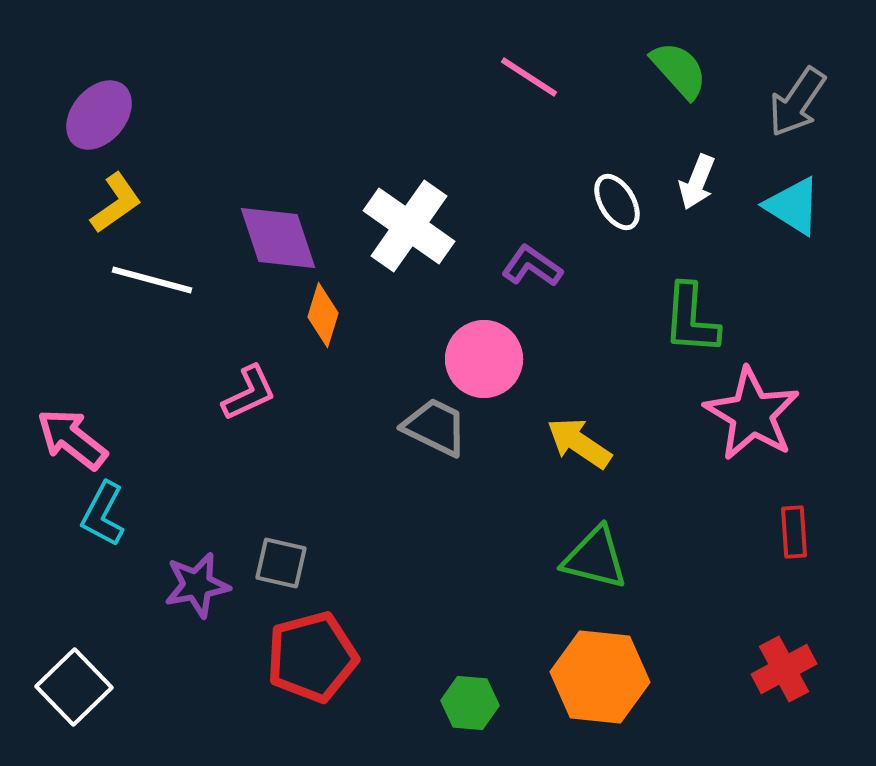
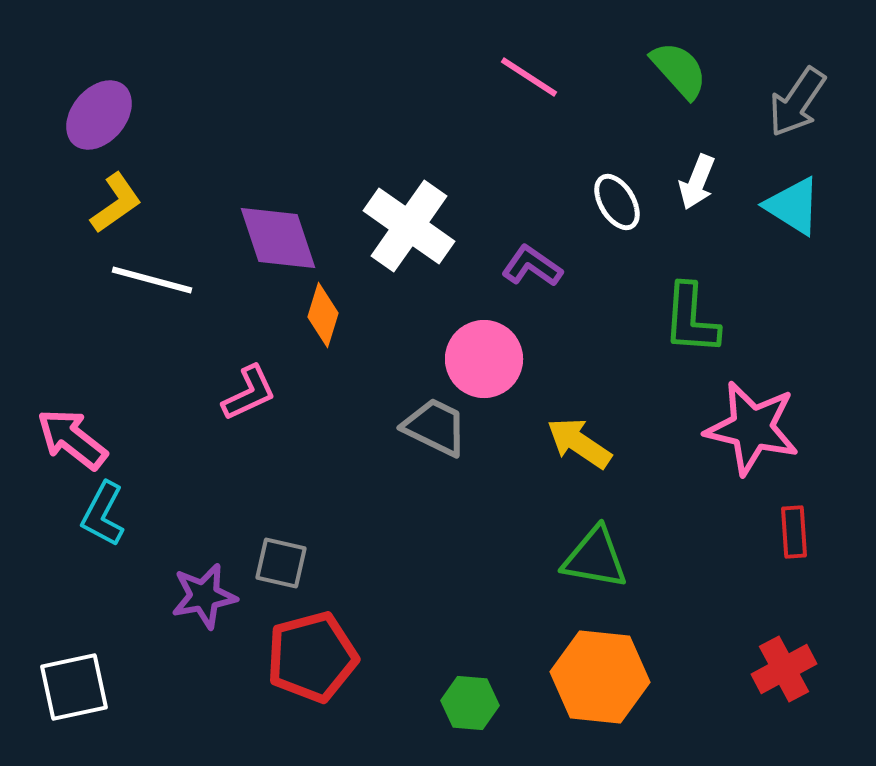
pink star: moved 14 px down; rotated 18 degrees counterclockwise
green triangle: rotated 4 degrees counterclockwise
purple star: moved 7 px right, 11 px down
white square: rotated 32 degrees clockwise
